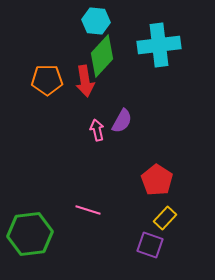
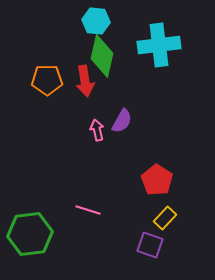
green diamond: rotated 30 degrees counterclockwise
